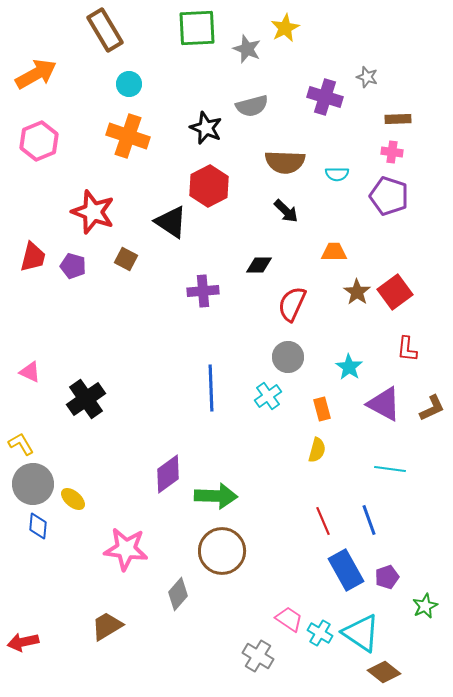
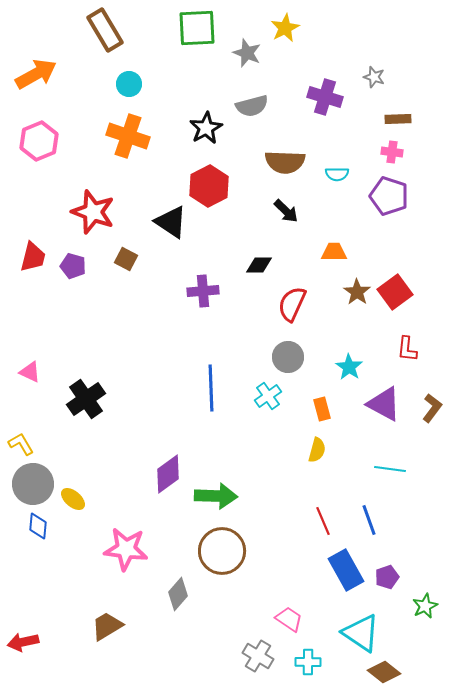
gray star at (247, 49): moved 4 px down
gray star at (367, 77): moved 7 px right
black star at (206, 128): rotated 20 degrees clockwise
brown L-shape at (432, 408): rotated 28 degrees counterclockwise
cyan cross at (320, 633): moved 12 px left, 29 px down; rotated 30 degrees counterclockwise
